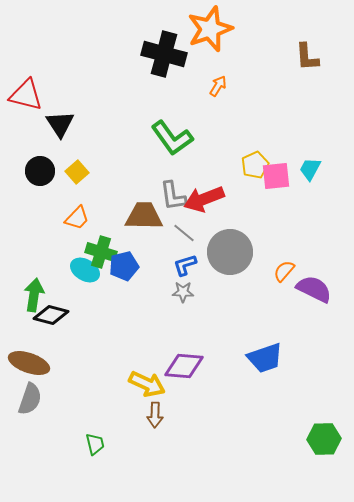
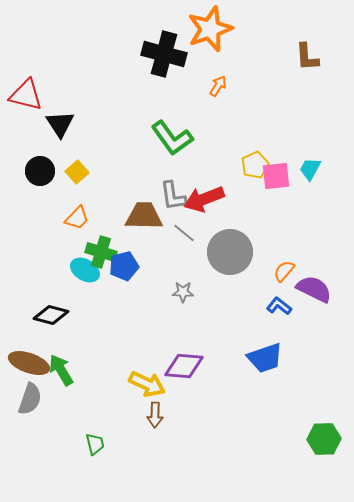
blue L-shape: moved 94 px right, 41 px down; rotated 55 degrees clockwise
green arrow: moved 27 px right, 75 px down; rotated 40 degrees counterclockwise
